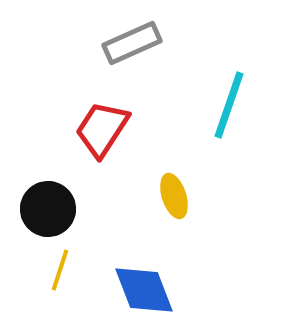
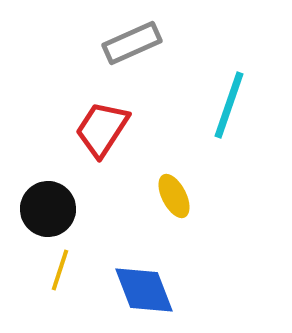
yellow ellipse: rotated 9 degrees counterclockwise
